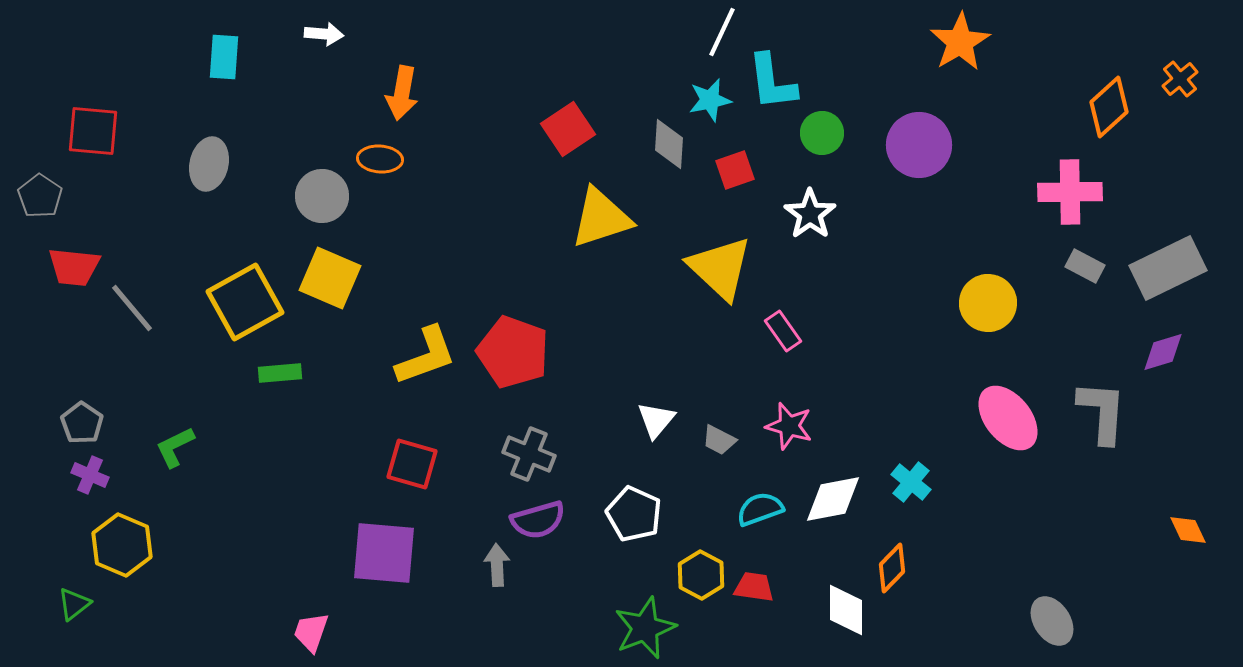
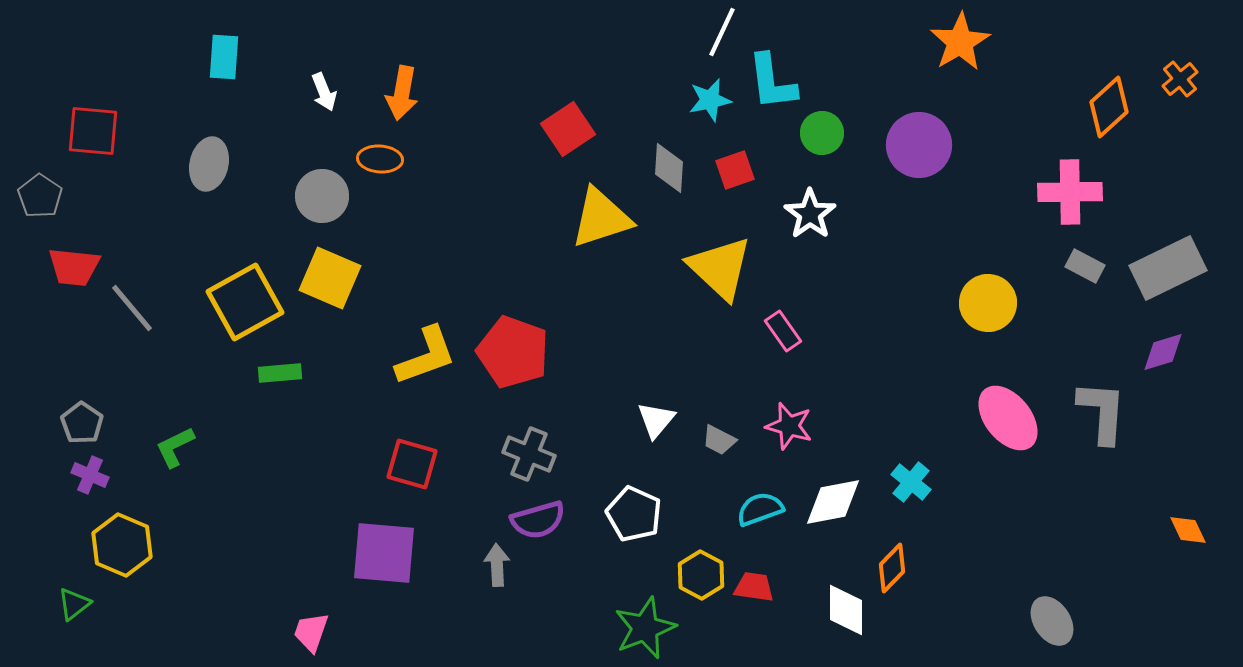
white arrow at (324, 34): moved 58 px down; rotated 63 degrees clockwise
gray diamond at (669, 144): moved 24 px down
white diamond at (833, 499): moved 3 px down
